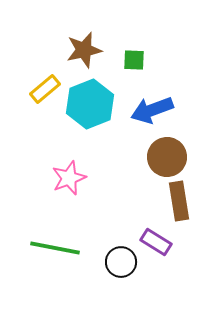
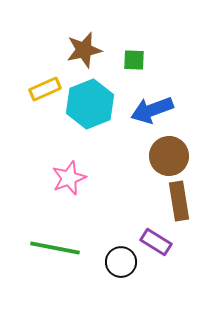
yellow rectangle: rotated 16 degrees clockwise
brown circle: moved 2 px right, 1 px up
